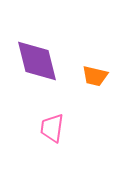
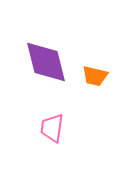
purple diamond: moved 9 px right, 1 px down
